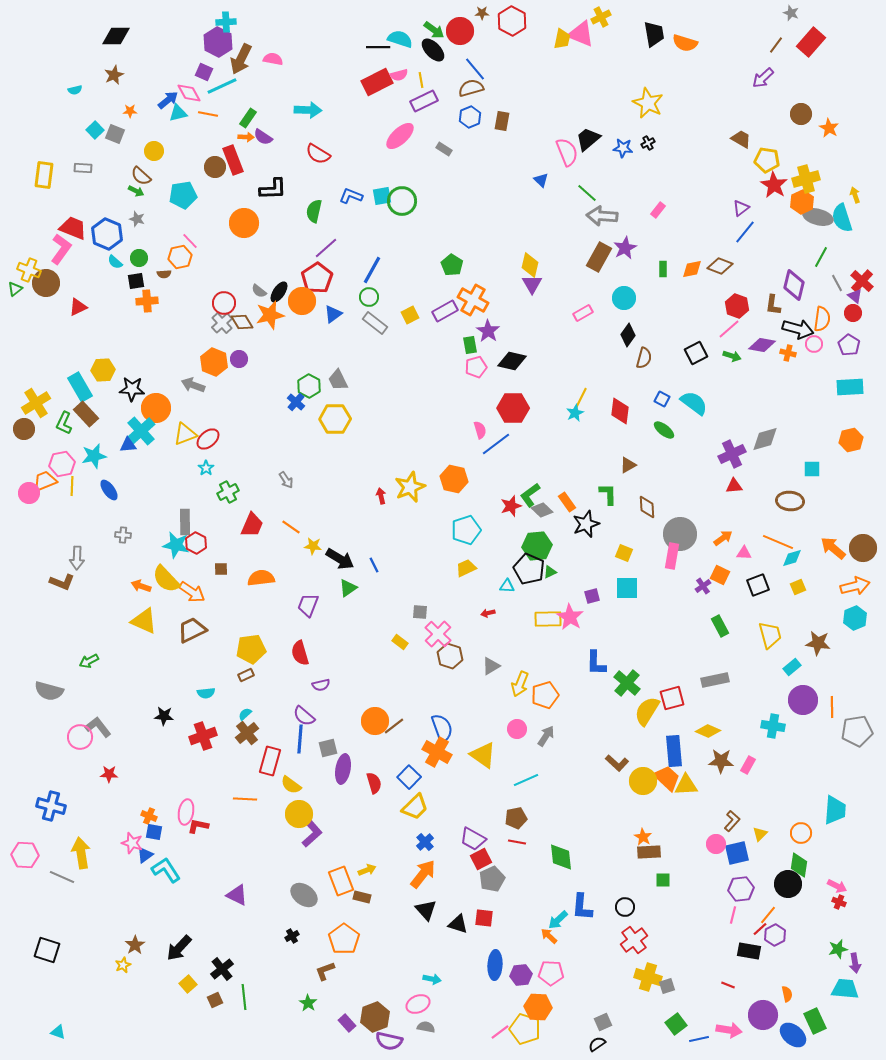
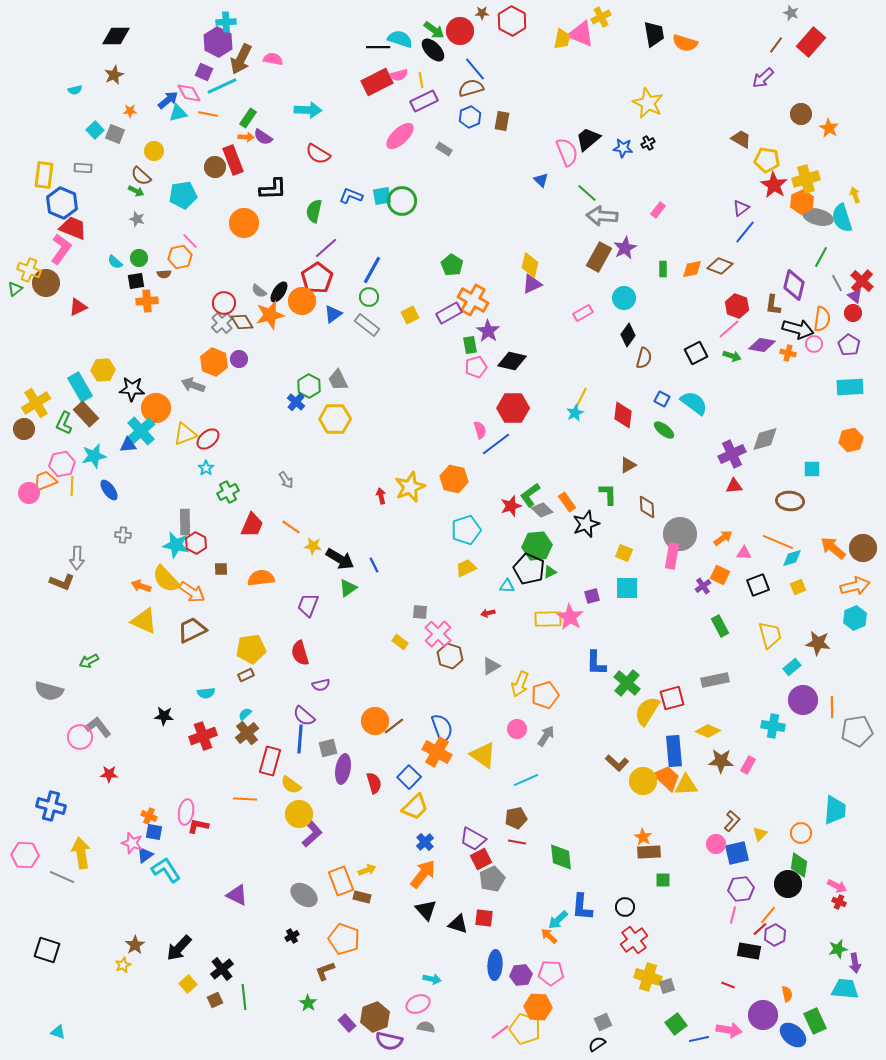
blue hexagon at (107, 234): moved 45 px left, 31 px up
purple triangle at (532, 284): rotated 35 degrees clockwise
purple rectangle at (445, 311): moved 4 px right, 2 px down
gray rectangle at (375, 323): moved 8 px left, 2 px down
red diamond at (620, 411): moved 3 px right, 4 px down
orange pentagon at (344, 939): rotated 16 degrees counterclockwise
